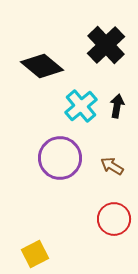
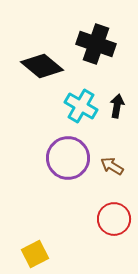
black cross: moved 10 px left, 1 px up; rotated 27 degrees counterclockwise
cyan cross: rotated 20 degrees counterclockwise
purple circle: moved 8 px right
